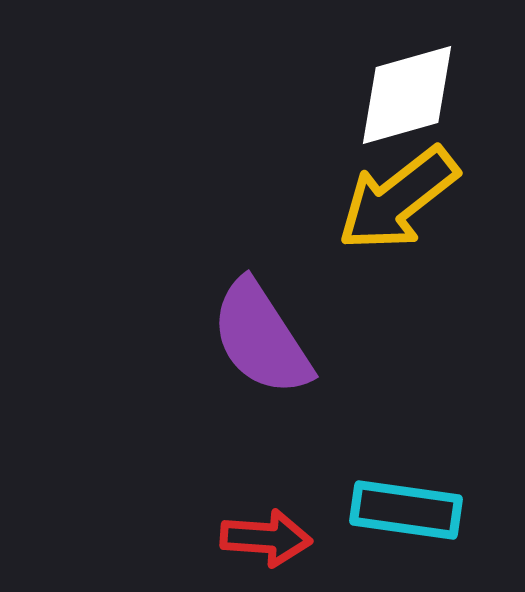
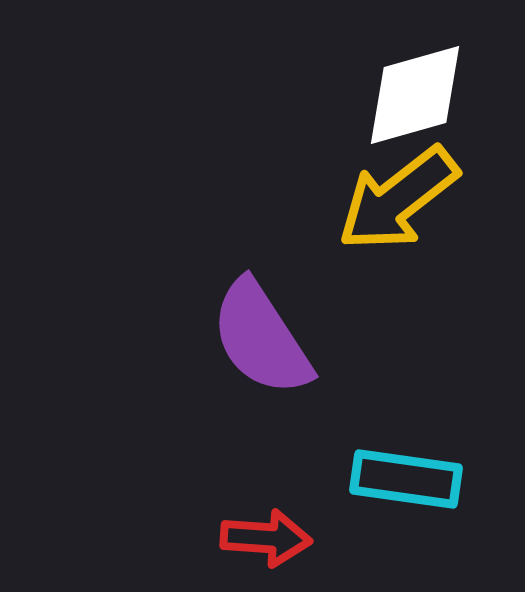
white diamond: moved 8 px right
cyan rectangle: moved 31 px up
